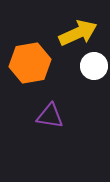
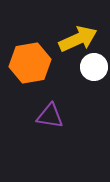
yellow arrow: moved 6 px down
white circle: moved 1 px down
